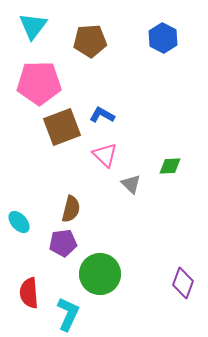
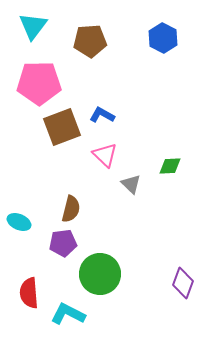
cyan ellipse: rotated 25 degrees counterclockwise
cyan L-shape: rotated 88 degrees counterclockwise
